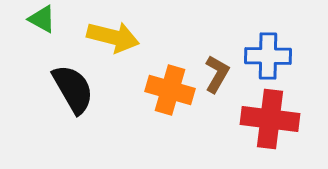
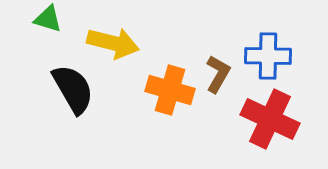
green triangle: moved 6 px right; rotated 12 degrees counterclockwise
yellow arrow: moved 6 px down
brown L-shape: moved 1 px right
red cross: rotated 18 degrees clockwise
